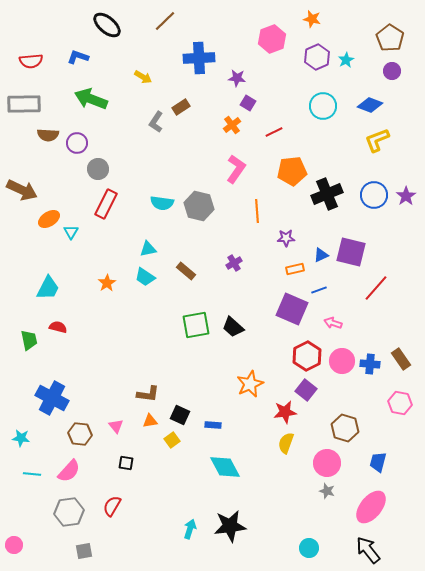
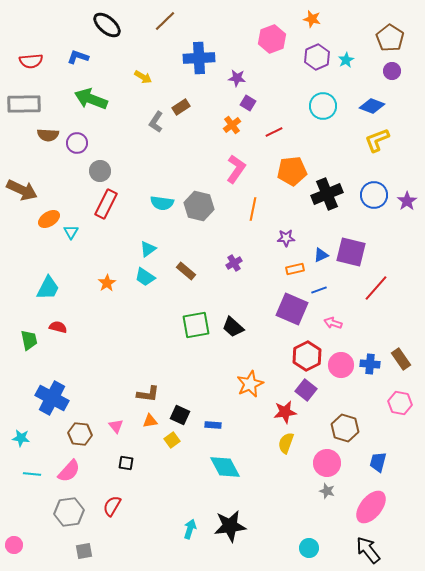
blue diamond at (370, 105): moved 2 px right, 1 px down
gray circle at (98, 169): moved 2 px right, 2 px down
purple star at (406, 196): moved 1 px right, 5 px down
orange line at (257, 211): moved 4 px left, 2 px up; rotated 15 degrees clockwise
cyan triangle at (148, 249): rotated 24 degrees counterclockwise
pink circle at (342, 361): moved 1 px left, 4 px down
